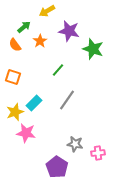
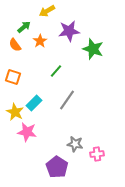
purple star: rotated 20 degrees counterclockwise
green line: moved 2 px left, 1 px down
yellow star: rotated 24 degrees counterclockwise
pink star: moved 1 px right, 1 px up
pink cross: moved 1 px left, 1 px down
